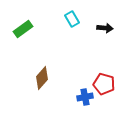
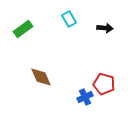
cyan rectangle: moved 3 px left
brown diamond: moved 1 px left, 1 px up; rotated 65 degrees counterclockwise
blue cross: rotated 14 degrees counterclockwise
